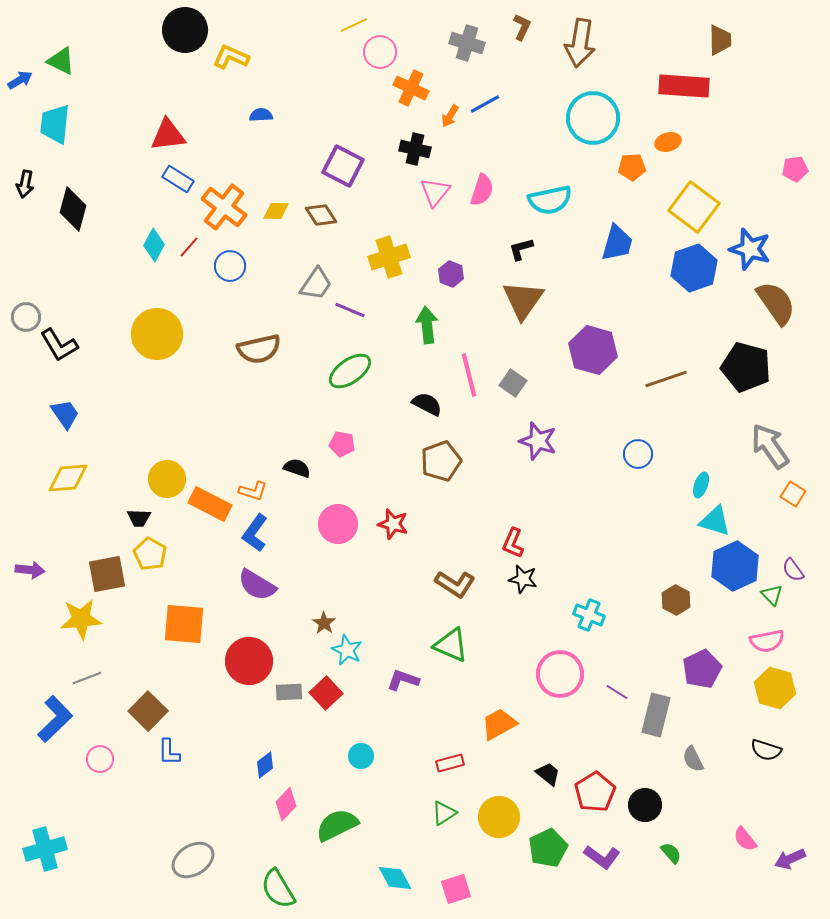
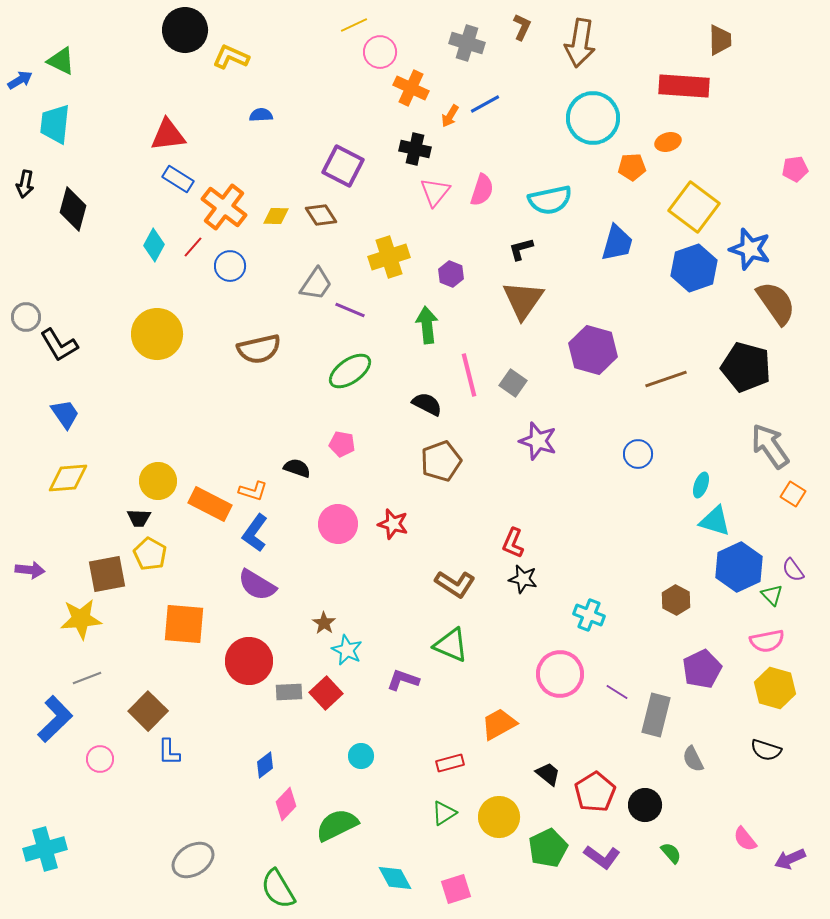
yellow diamond at (276, 211): moved 5 px down
red line at (189, 247): moved 4 px right
yellow circle at (167, 479): moved 9 px left, 2 px down
blue hexagon at (735, 566): moved 4 px right, 1 px down
